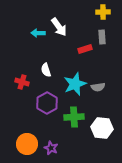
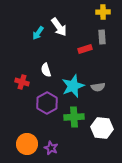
cyan arrow: rotated 56 degrees counterclockwise
cyan star: moved 2 px left, 2 px down
